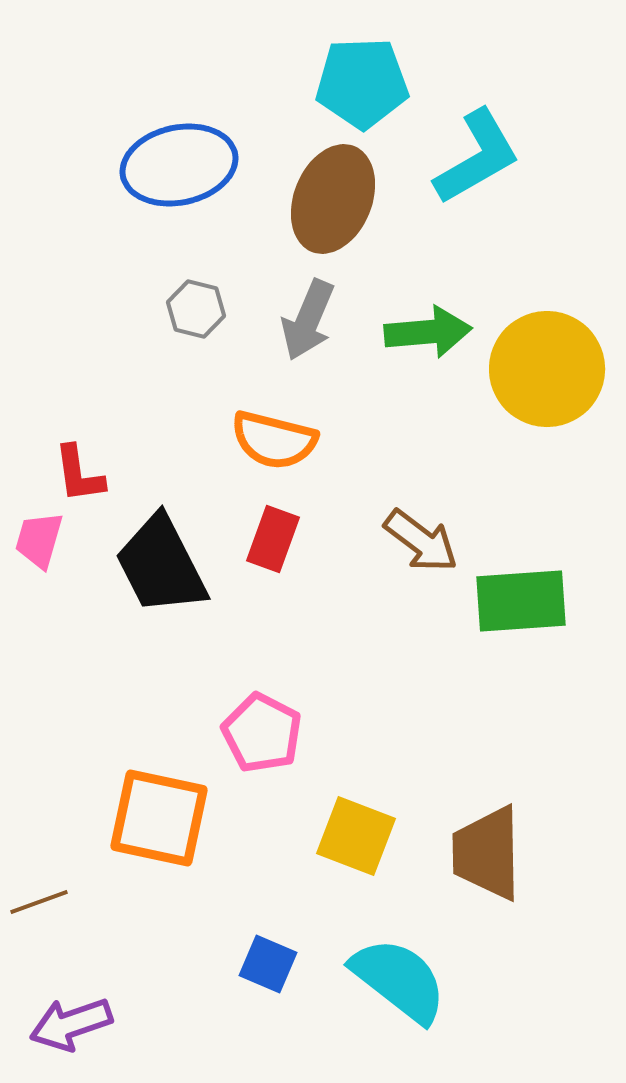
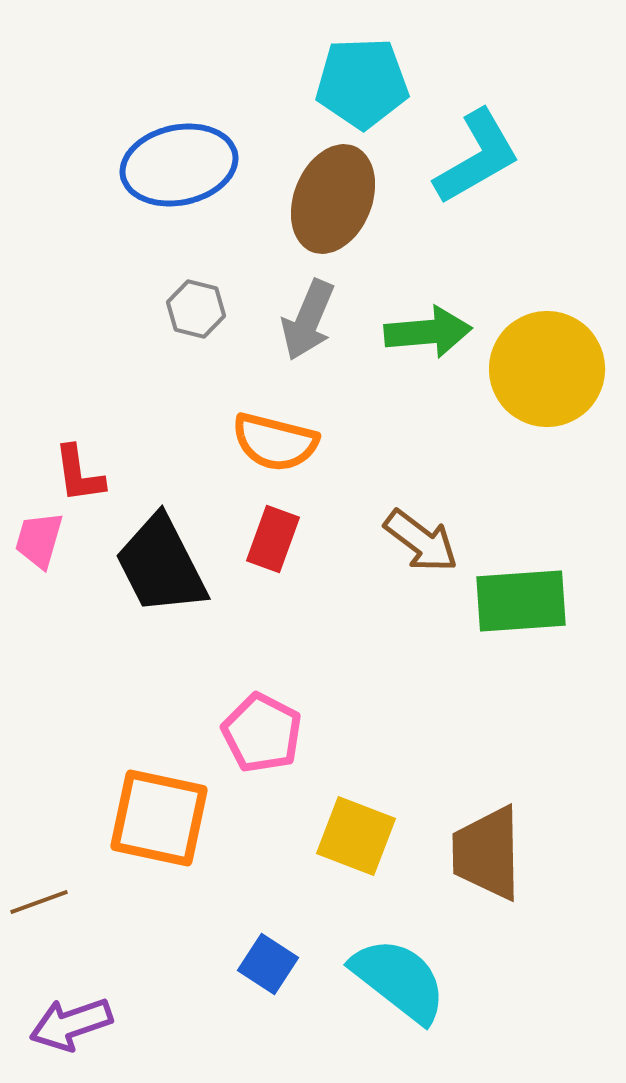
orange semicircle: moved 1 px right, 2 px down
blue square: rotated 10 degrees clockwise
